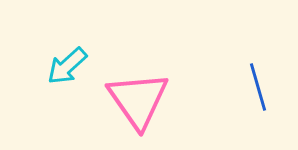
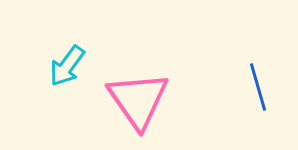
cyan arrow: rotated 12 degrees counterclockwise
